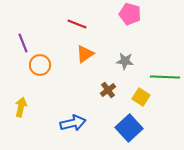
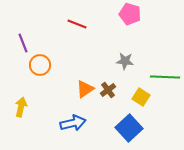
orange triangle: moved 35 px down
